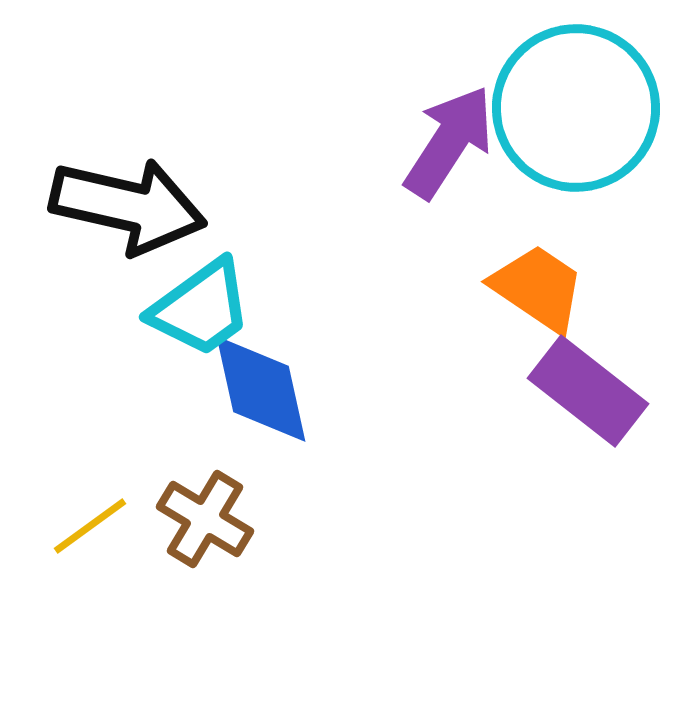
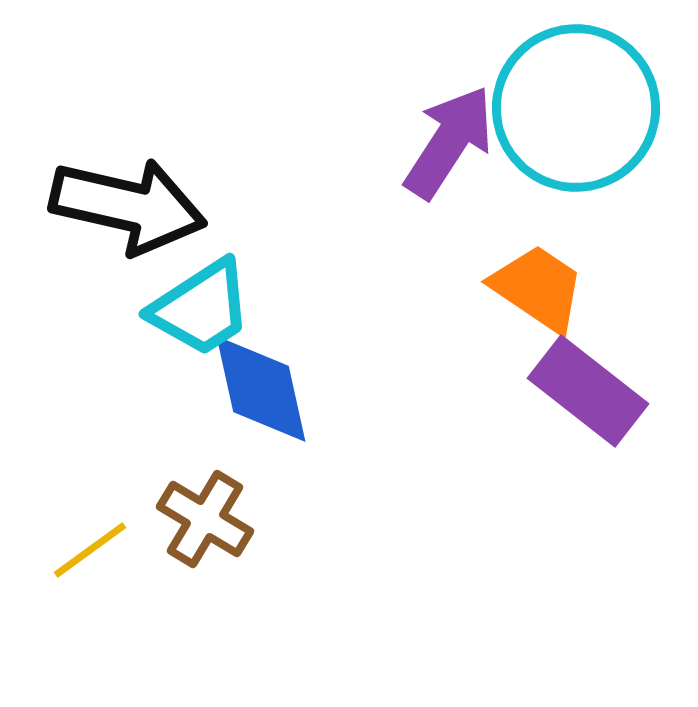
cyan trapezoid: rotated 3 degrees clockwise
yellow line: moved 24 px down
